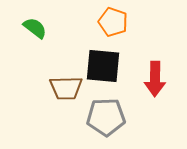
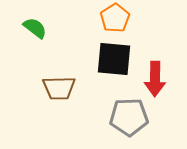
orange pentagon: moved 2 px right, 4 px up; rotated 20 degrees clockwise
black square: moved 11 px right, 7 px up
brown trapezoid: moved 7 px left
gray pentagon: moved 23 px right
